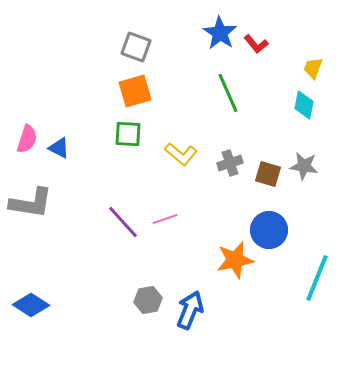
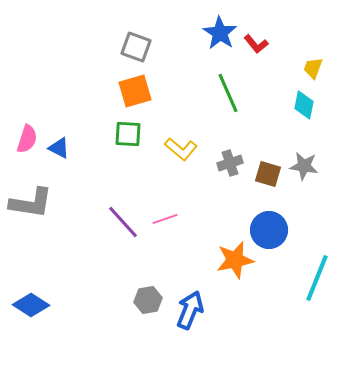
yellow L-shape: moved 5 px up
